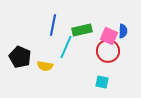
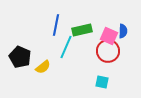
blue line: moved 3 px right
yellow semicircle: moved 2 px left, 1 px down; rotated 49 degrees counterclockwise
